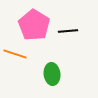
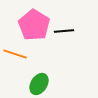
black line: moved 4 px left
green ellipse: moved 13 px left, 10 px down; rotated 40 degrees clockwise
